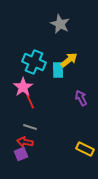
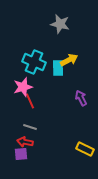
gray star: rotated 12 degrees counterclockwise
yellow arrow: rotated 12 degrees clockwise
cyan rectangle: moved 2 px up
pink star: rotated 18 degrees clockwise
purple square: rotated 16 degrees clockwise
